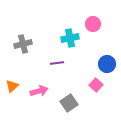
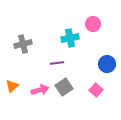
pink square: moved 5 px down
pink arrow: moved 1 px right, 1 px up
gray square: moved 5 px left, 16 px up
